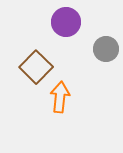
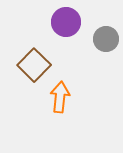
gray circle: moved 10 px up
brown square: moved 2 px left, 2 px up
